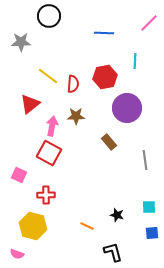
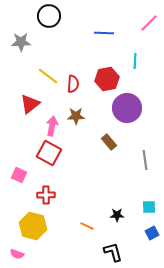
red hexagon: moved 2 px right, 2 px down
black star: rotated 16 degrees counterclockwise
blue square: rotated 24 degrees counterclockwise
